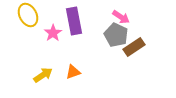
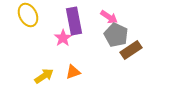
pink arrow: moved 12 px left
pink star: moved 10 px right, 5 px down
brown rectangle: moved 3 px left, 3 px down
yellow arrow: moved 1 px right, 1 px down
